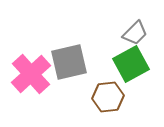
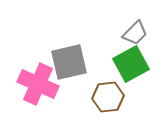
pink cross: moved 7 px right, 10 px down; rotated 24 degrees counterclockwise
